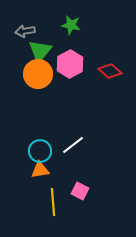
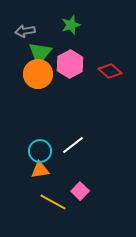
green star: rotated 30 degrees counterclockwise
green triangle: moved 2 px down
pink square: rotated 18 degrees clockwise
yellow line: rotated 56 degrees counterclockwise
